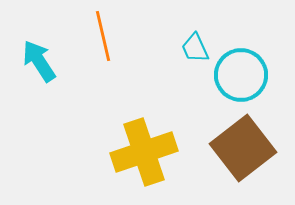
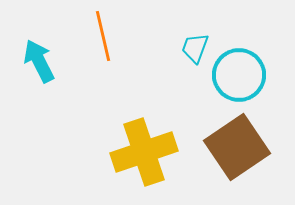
cyan trapezoid: rotated 44 degrees clockwise
cyan arrow: rotated 6 degrees clockwise
cyan circle: moved 2 px left
brown square: moved 6 px left, 1 px up; rotated 4 degrees clockwise
